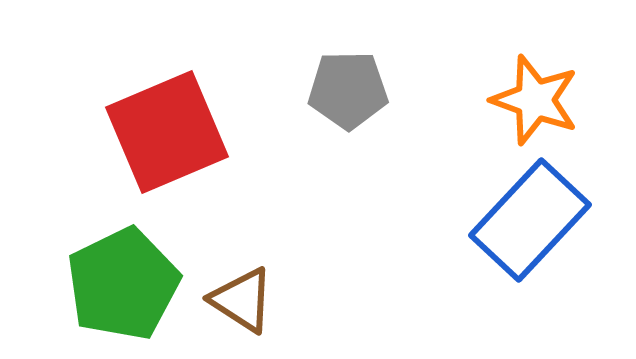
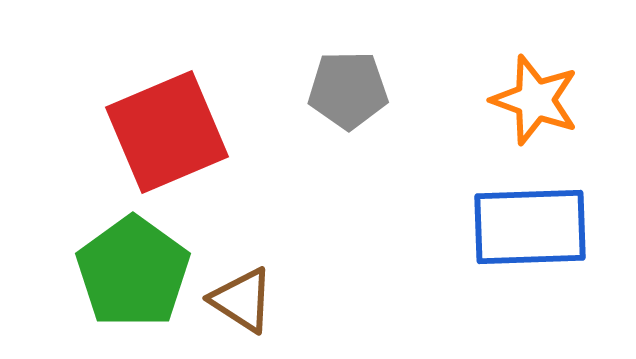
blue rectangle: moved 7 px down; rotated 45 degrees clockwise
green pentagon: moved 10 px right, 12 px up; rotated 10 degrees counterclockwise
